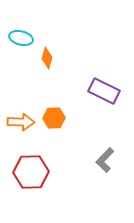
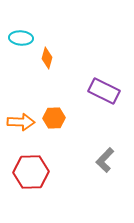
cyan ellipse: rotated 10 degrees counterclockwise
